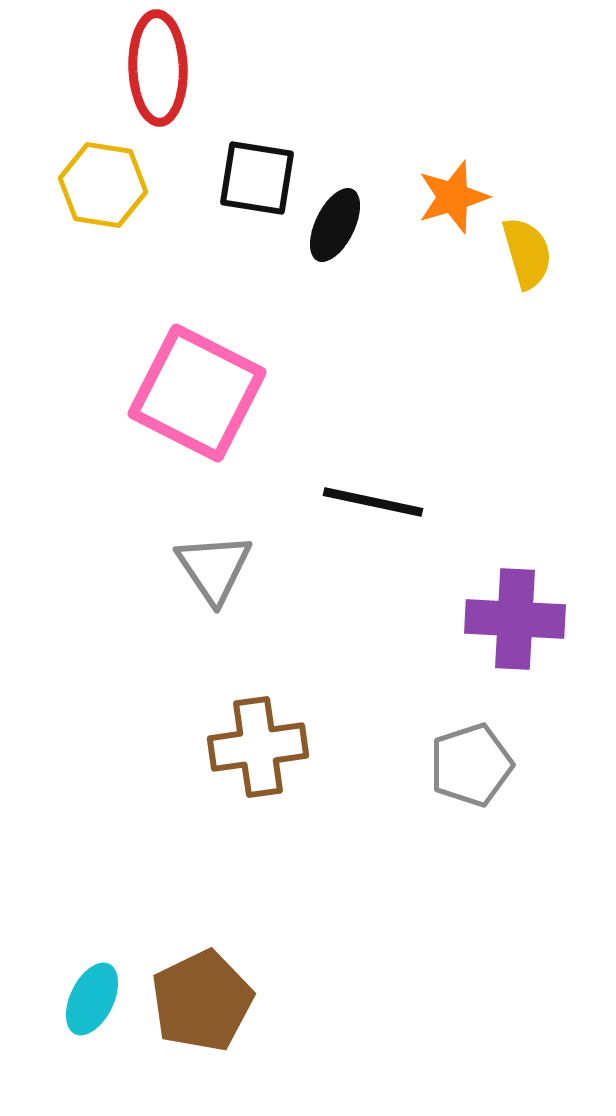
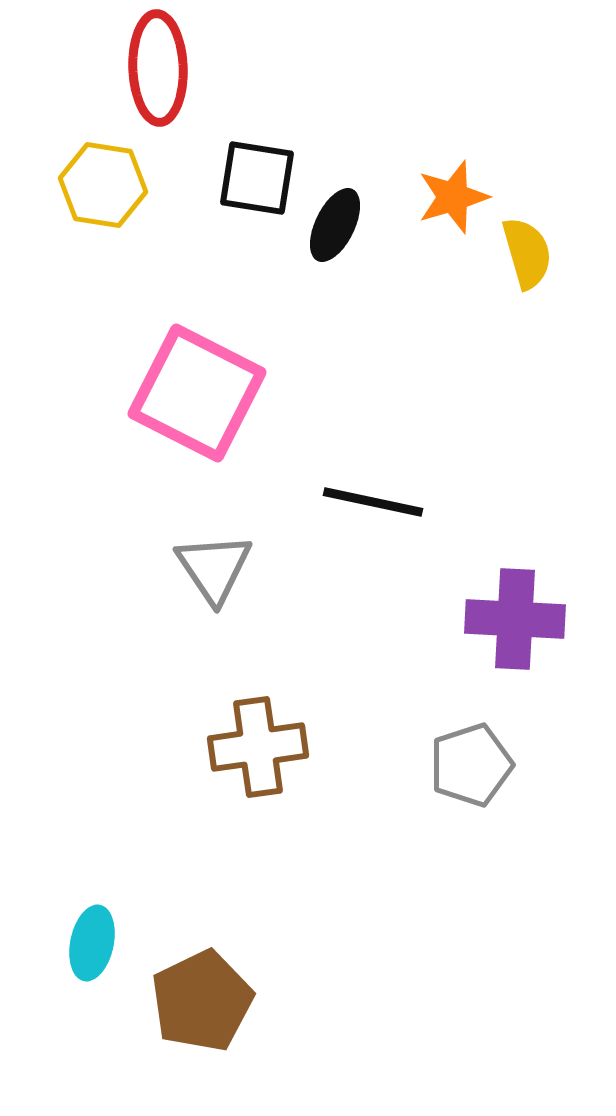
cyan ellipse: moved 56 px up; rotated 14 degrees counterclockwise
